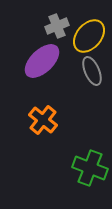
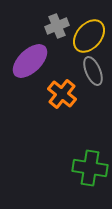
purple ellipse: moved 12 px left
gray ellipse: moved 1 px right
orange cross: moved 19 px right, 26 px up
green cross: rotated 12 degrees counterclockwise
